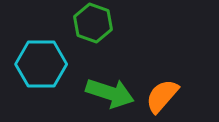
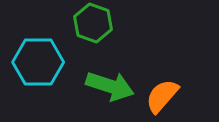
cyan hexagon: moved 3 px left, 2 px up
green arrow: moved 7 px up
